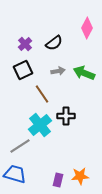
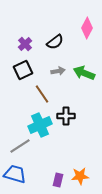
black semicircle: moved 1 px right, 1 px up
cyan cross: rotated 15 degrees clockwise
